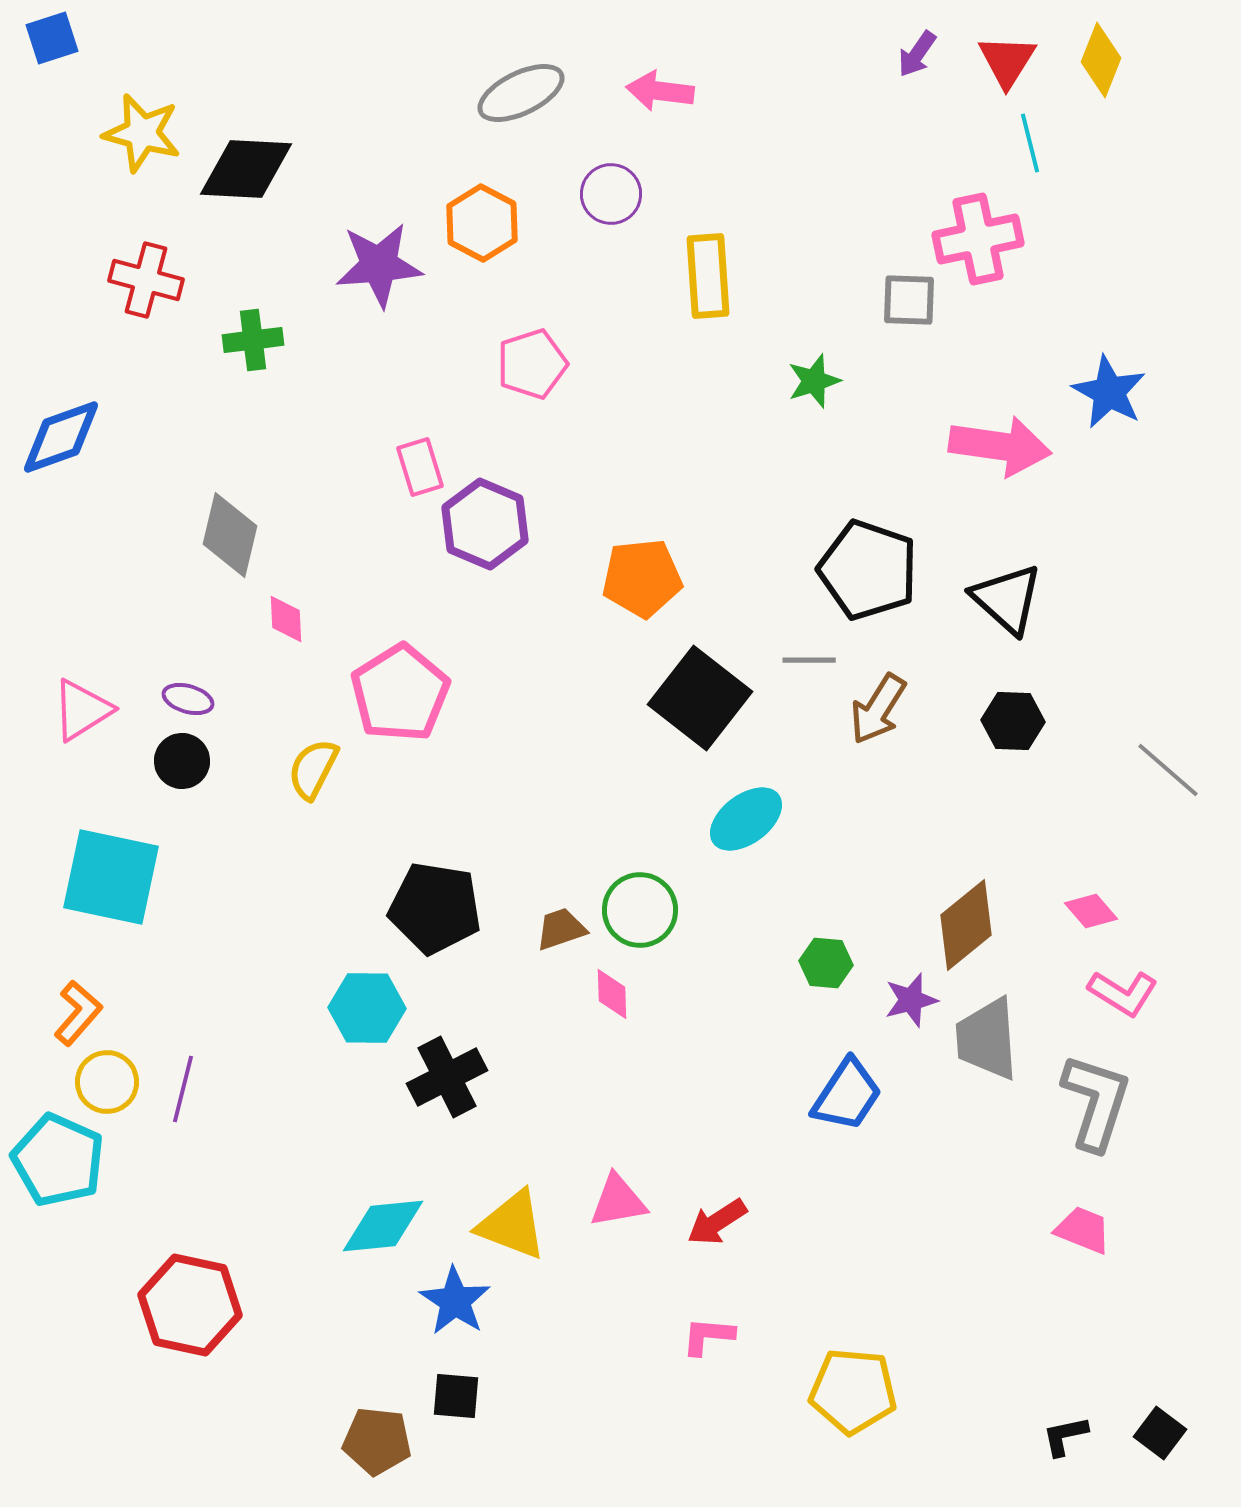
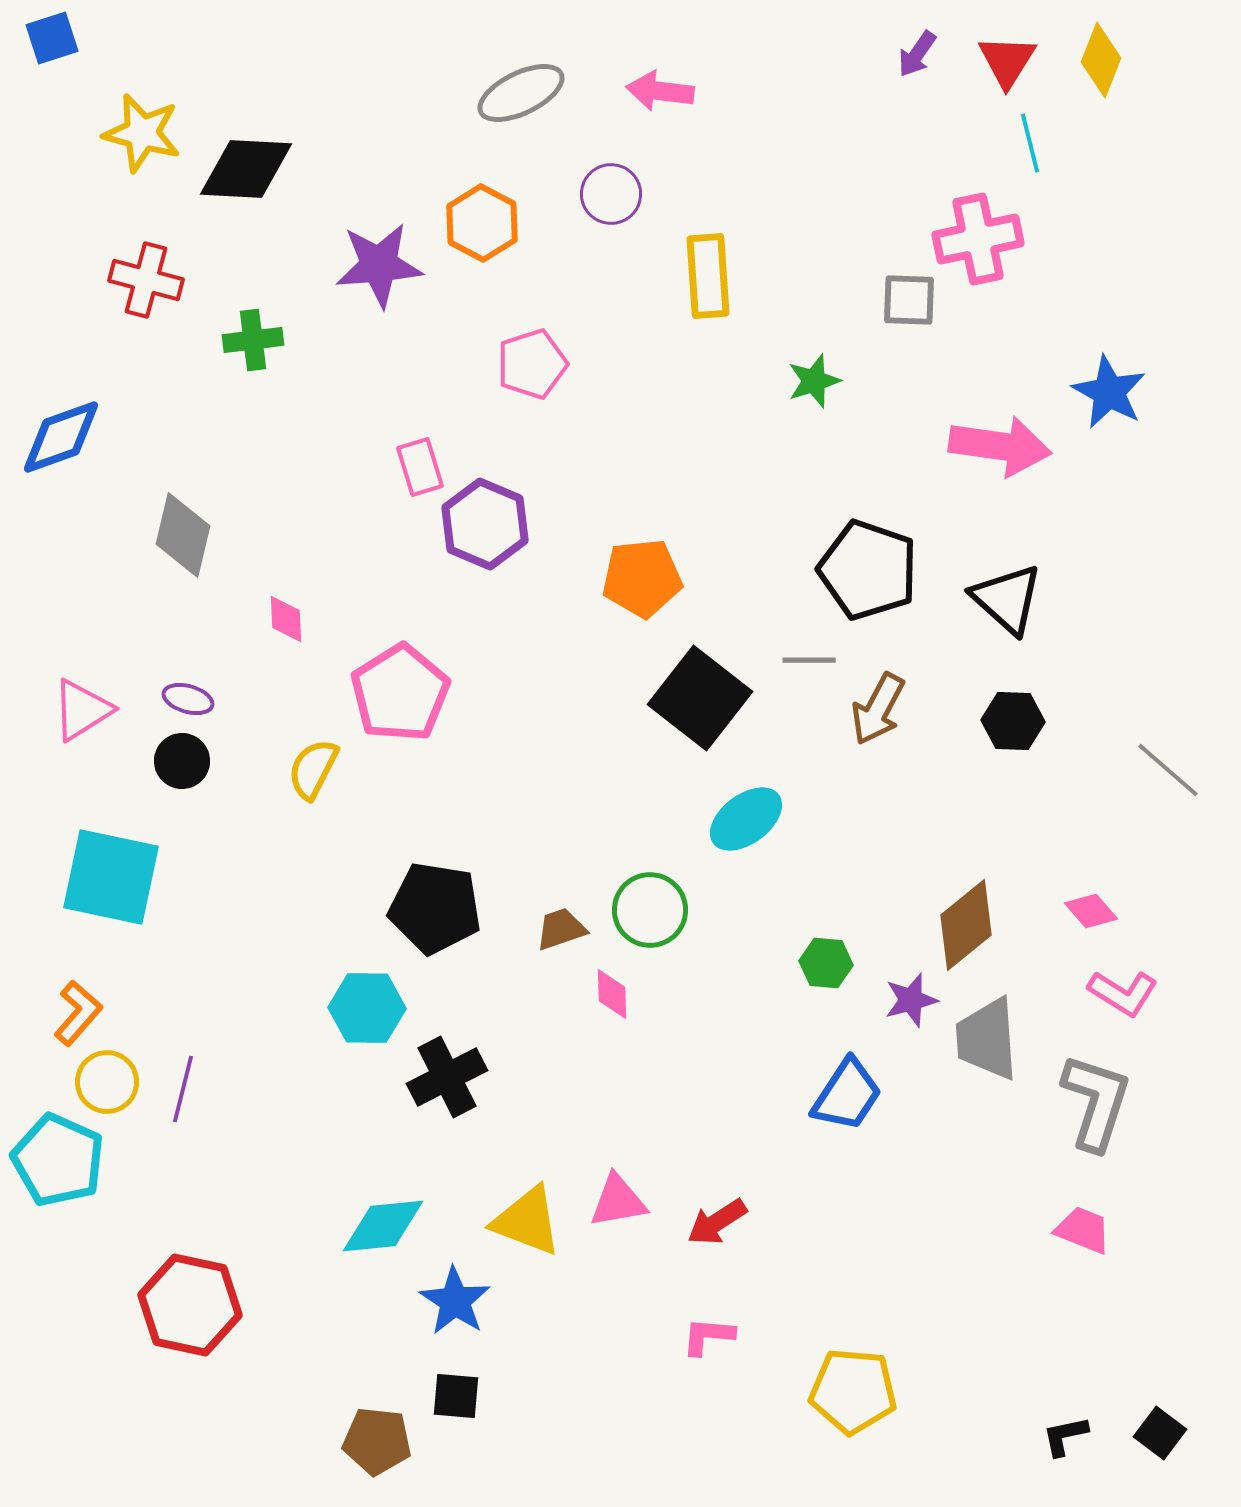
gray diamond at (230, 535): moved 47 px left
brown arrow at (878, 709): rotated 4 degrees counterclockwise
green circle at (640, 910): moved 10 px right
yellow triangle at (512, 1225): moved 15 px right, 4 px up
